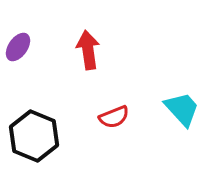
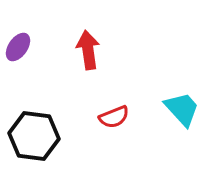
black hexagon: rotated 15 degrees counterclockwise
